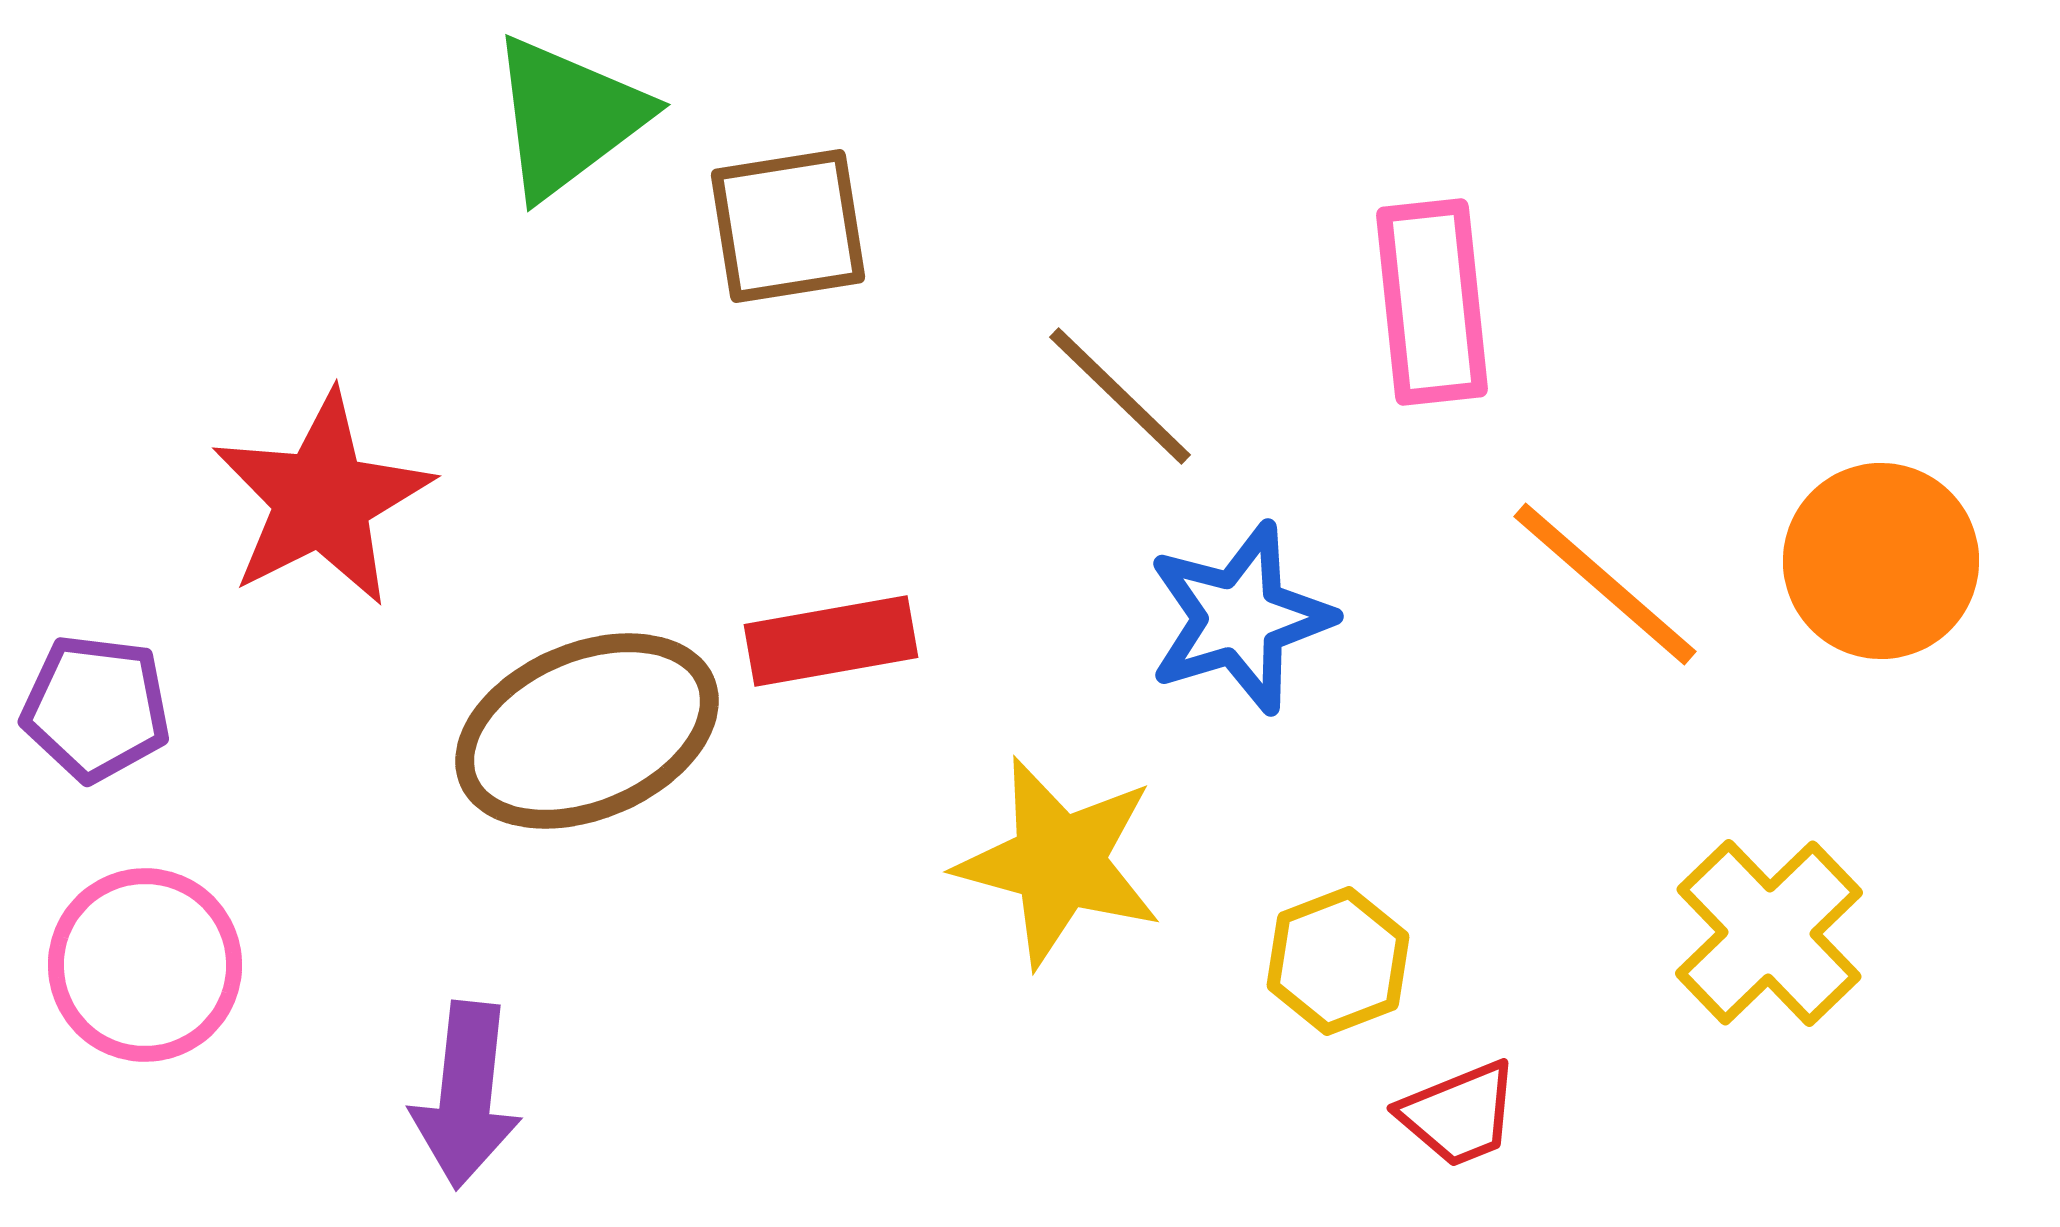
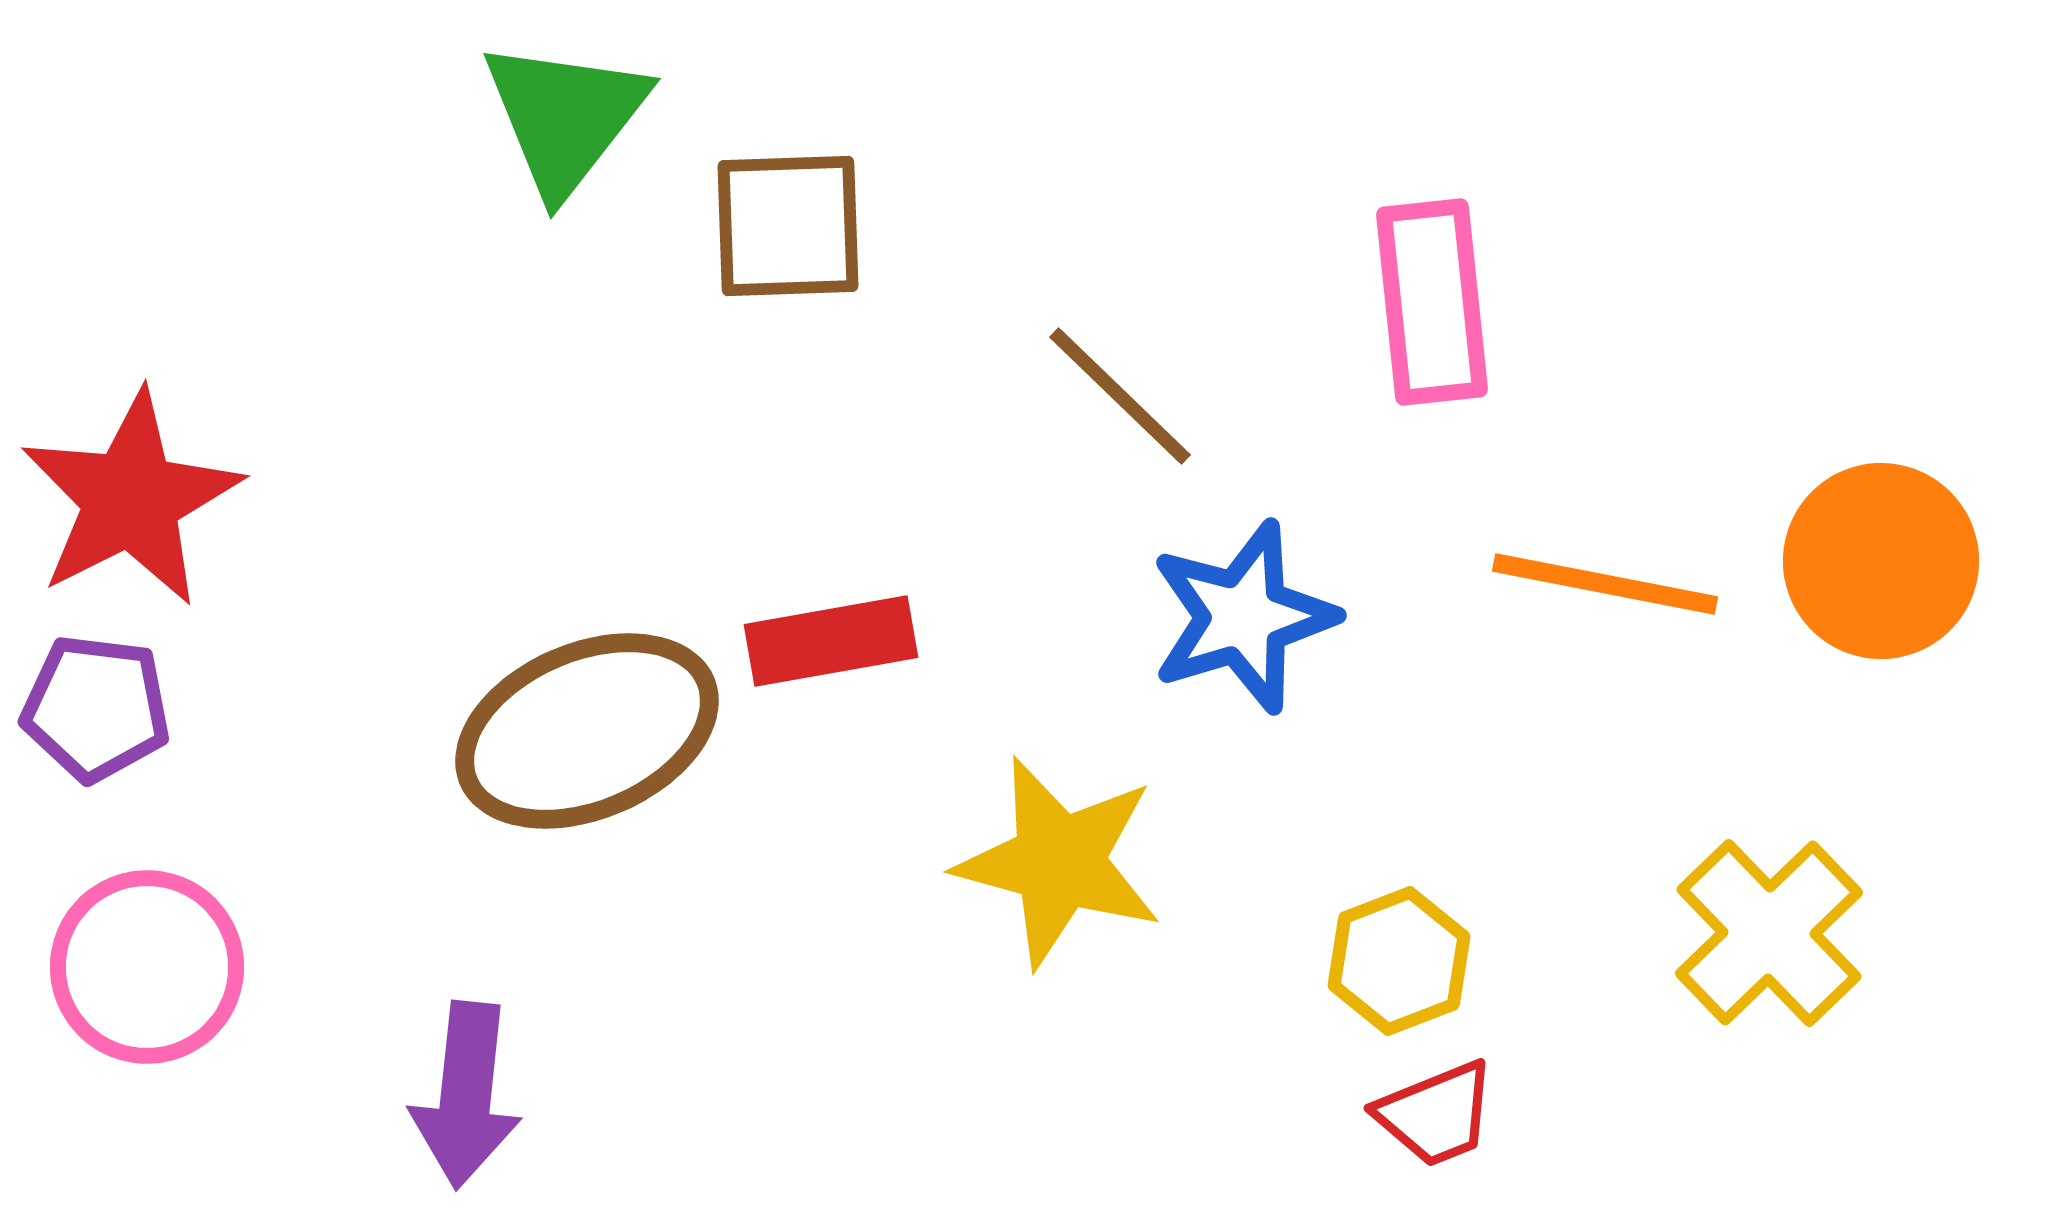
green triangle: moved 3 px left; rotated 15 degrees counterclockwise
brown square: rotated 7 degrees clockwise
red star: moved 191 px left
orange line: rotated 30 degrees counterclockwise
blue star: moved 3 px right, 1 px up
yellow hexagon: moved 61 px right
pink circle: moved 2 px right, 2 px down
red trapezoid: moved 23 px left
